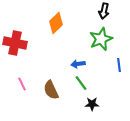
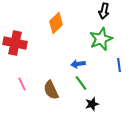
black star: rotated 16 degrees counterclockwise
